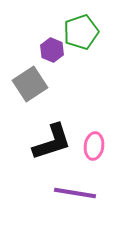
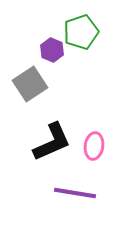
black L-shape: rotated 6 degrees counterclockwise
